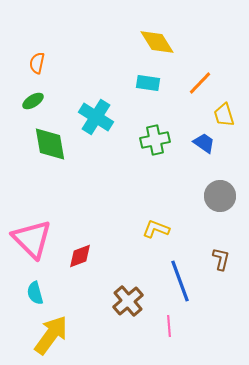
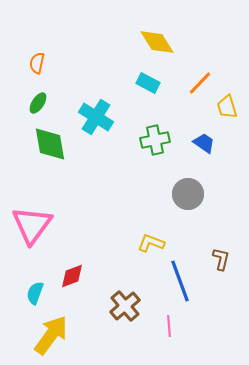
cyan rectangle: rotated 20 degrees clockwise
green ellipse: moved 5 px right, 2 px down; rotated 25 degrees counterclockwise
yellow trapezoid: moved 3 px right, 8 px up
gray circle: moved 32 px left, 2 px up
yellow L-shape: moved 5 px left, 14 px down
pink triangle: moved 14 px up; rotated 21 degrees clockwise
red diamond: moved 8 px left, 20 px down
cyan semicircle: rotated 35 degrees clockwise
brown cross: moved 3 px left, 5 px down
